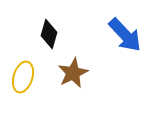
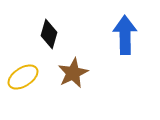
blue arrow: rotated 138 degrees counterclockwise
yellow ellipse: rotated 40 degrees clockwise
